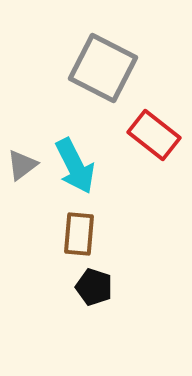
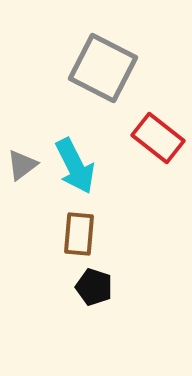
red rectangle: moved 4 px right, 3 px down
